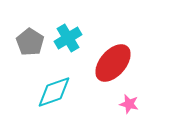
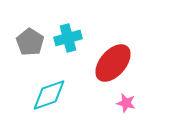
cyan cross: rotated 16 degrees clockwise
cyan diamond: moved 5 px left, 3 px down
pink star: moved 3 px left, 1 px up
